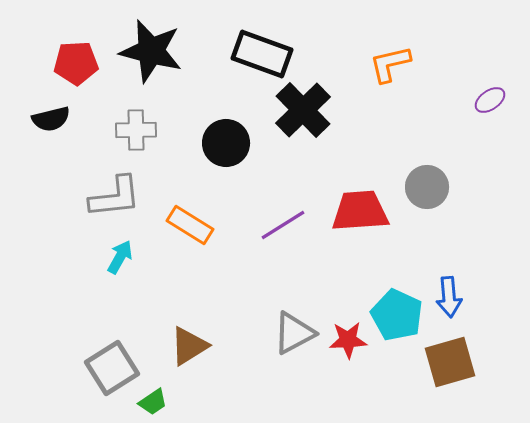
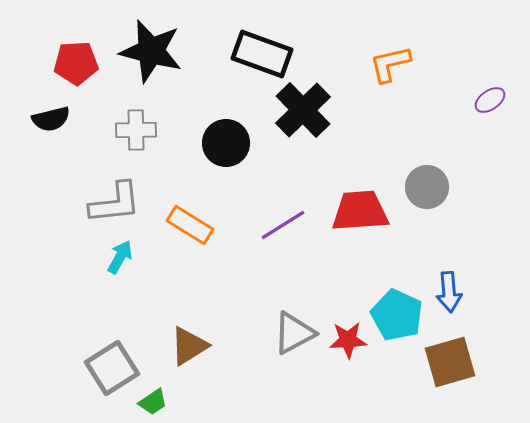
gray L-shape: moved 6 px down
blue arrow: moved 5 px up
